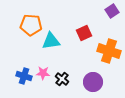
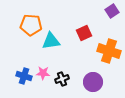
black cross: rotated 32 degrees clockwise
